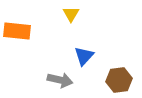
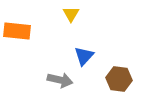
brown hexagon: moved 1 px up; rotated 15 degrees clockwise
